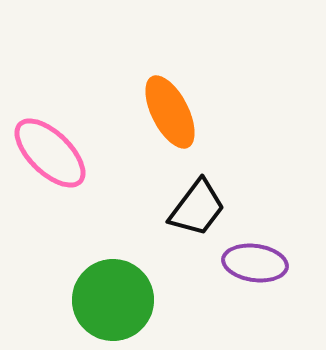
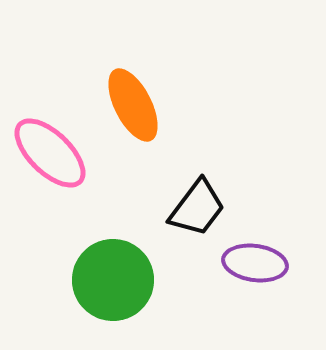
orange ellipse: moved 37 px left, 7 px up
green circle: moved 20 px up
